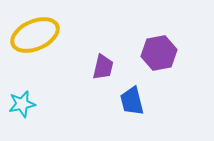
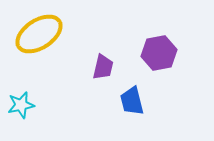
yellow ellipse: moved 4 px right, 1 px up; rotated 9 degrees counterclockwise
cyan star: moved 1 px left, 1 px down
